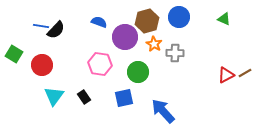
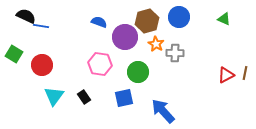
black semicircle: moved 30 px left, 14 px up; rotated 108 degrees counterclockwise
orange star: moved 2 px right
brown line: rotated 48 degrees counterclockwise
